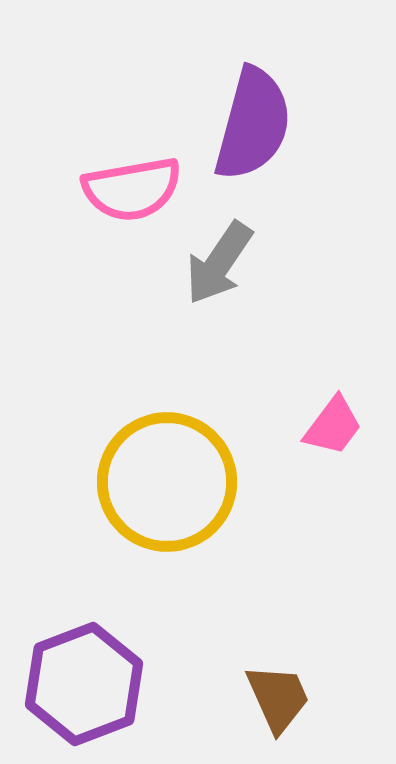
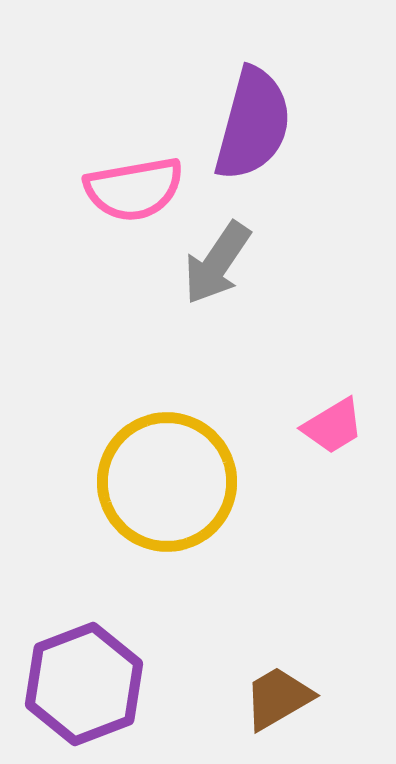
pink semicircle: moved 2 px right
gray arrow: moved 2 px left
pink trapezoid: rotated 22 degrees clockwise
brown trapezoid: rotated 96 degrees counterclockwise
